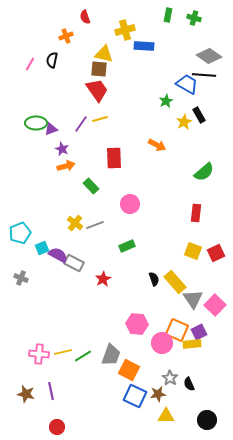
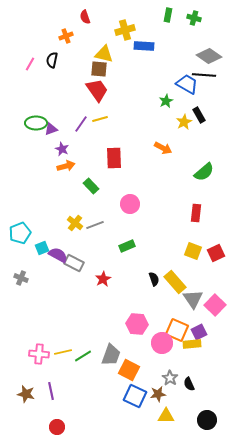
orange arrow at (157, 145): moved 6 px right, 3 px down
